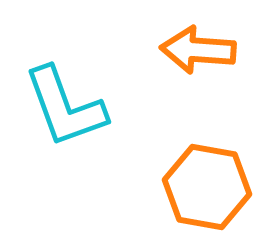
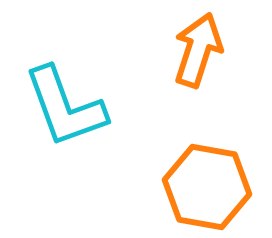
orange arrow: rotated 104 degrees clockwise
